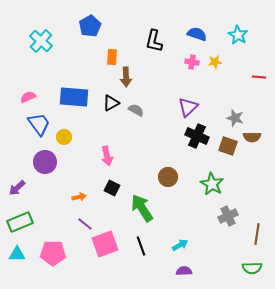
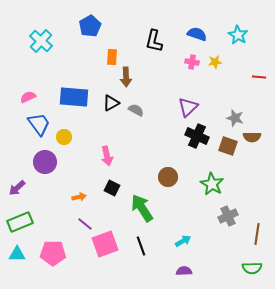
cyan arrow: moved 3 px right, 4 px up
